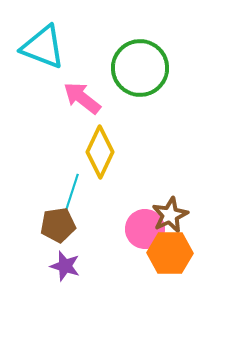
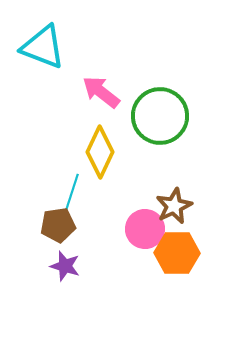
green circle: moved 20 px right, 48 px down
pink arrow: moved 19 px right, 6 px up
brown star: moved 4 px right, 9 px up
orange hexagon: moved 7 px right
